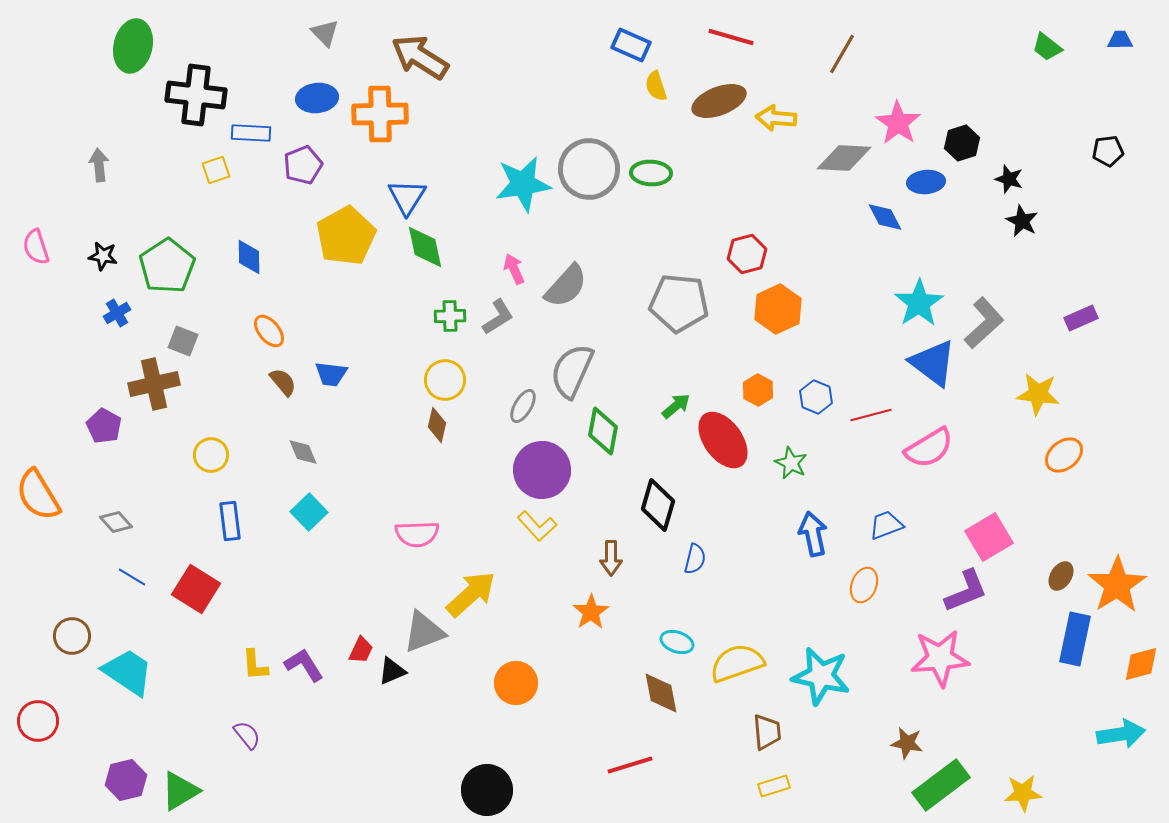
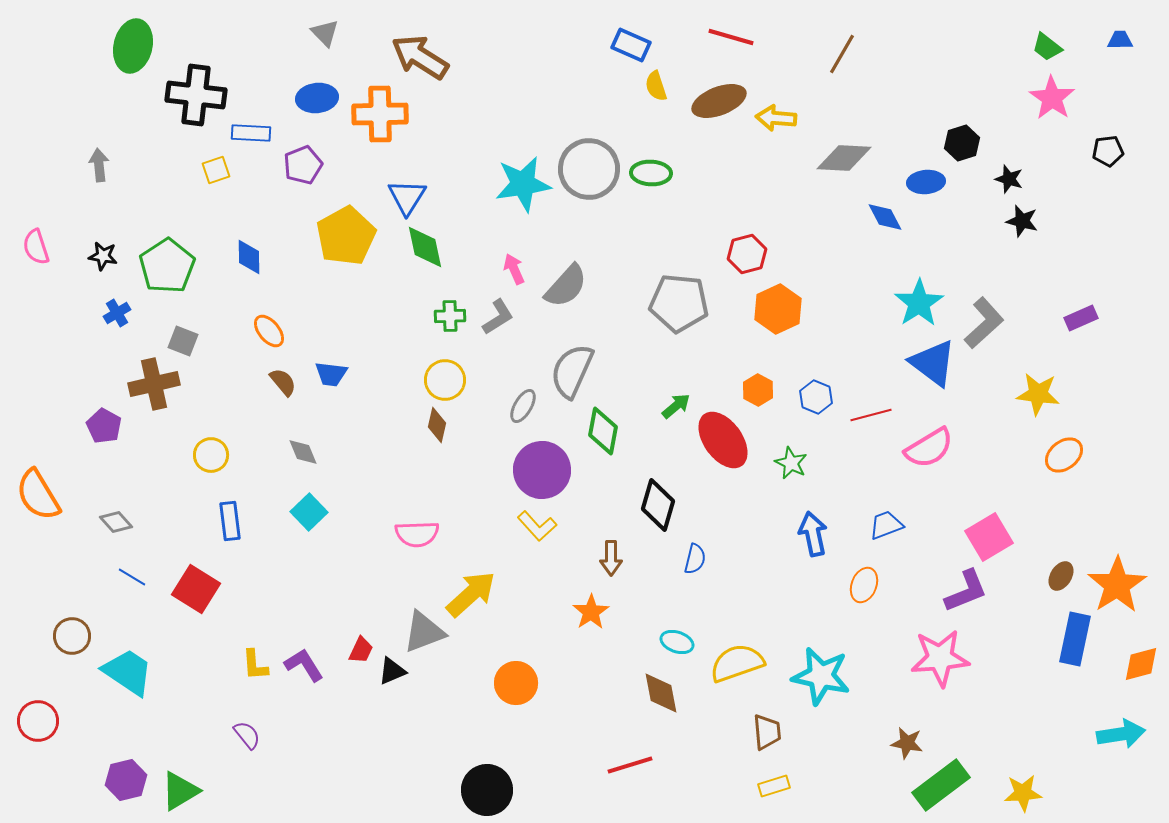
pink star at (898, 123): moved 154 px right, 25 px up
black star at (1022, 221): rotated 12 degrees counterclockwise
